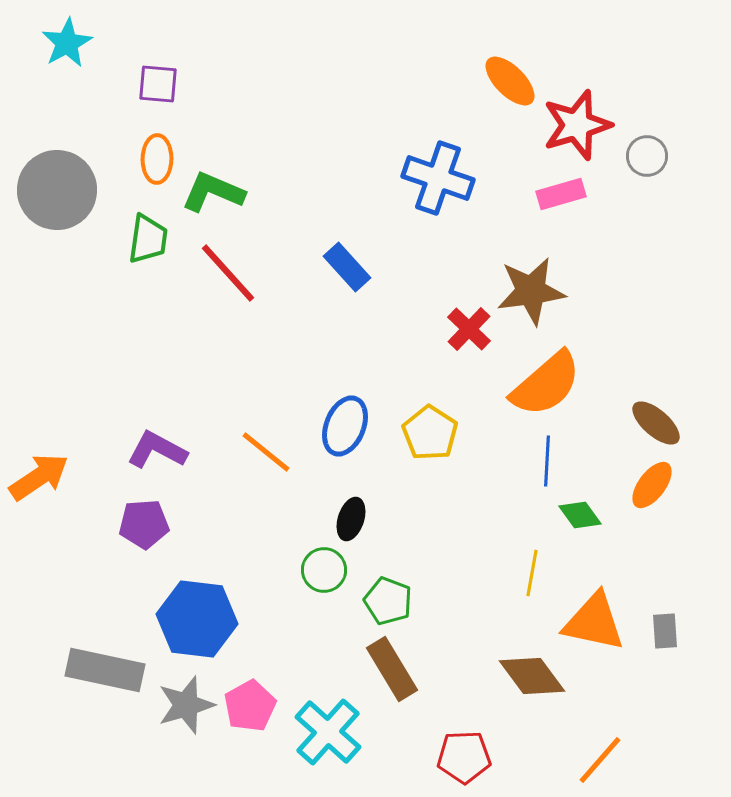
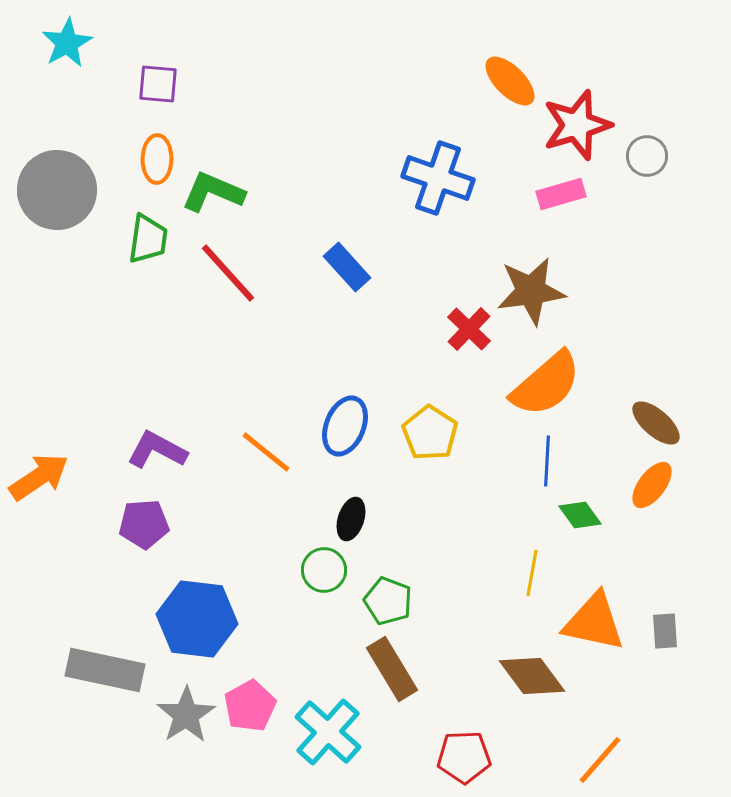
gray star at (186, 705): moved 10 px down; rotated 16 degrees counterclockwise
